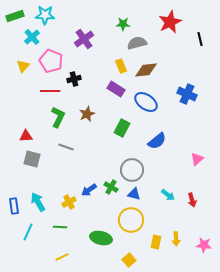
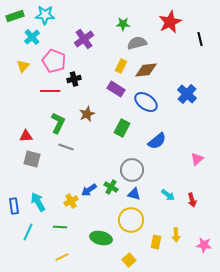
pink pentagon at (51, 61): moved 3 px right
yellow rectangle at (121, 66): rotated 48 degrees clockwise
blue cross at (187, 94): rotated 18 degrees clockwise
green L-shape at (58, 117): moved 6 px down
yellow cross at (69, 202): moved 2 px right, 1 px up
yellow arrow at (176, 239): moved 4 px up
